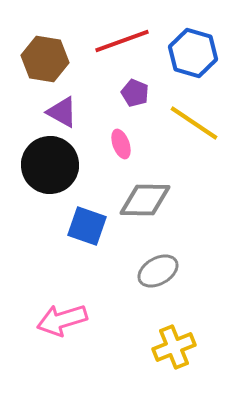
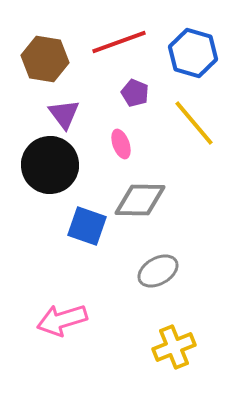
red line: moved 3 px left, 1 px down
purple triangle: moved 2 px right, 2 px down; rotated 24 degrees clockwise
yellow line: rotated 16 degrees clockwise
gray diamond: moved 5 px left
